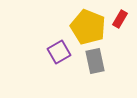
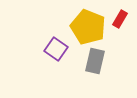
purple square: moved 3 px left, 3 px up; rotated 25 degrees counterclockwise
gray rectangle: rotated 25 degrees clockwise
